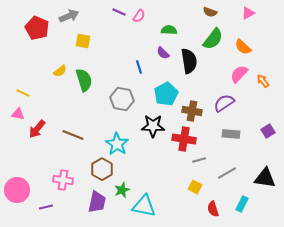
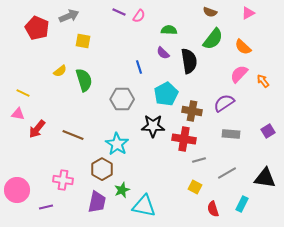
gray hexagon at (122, 99): rotated 10 degrees counterclockwise
